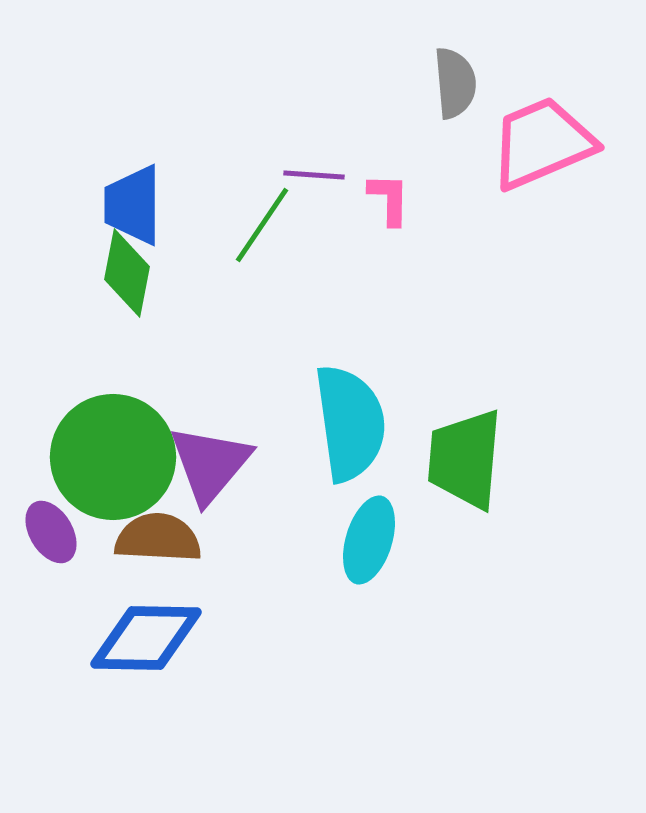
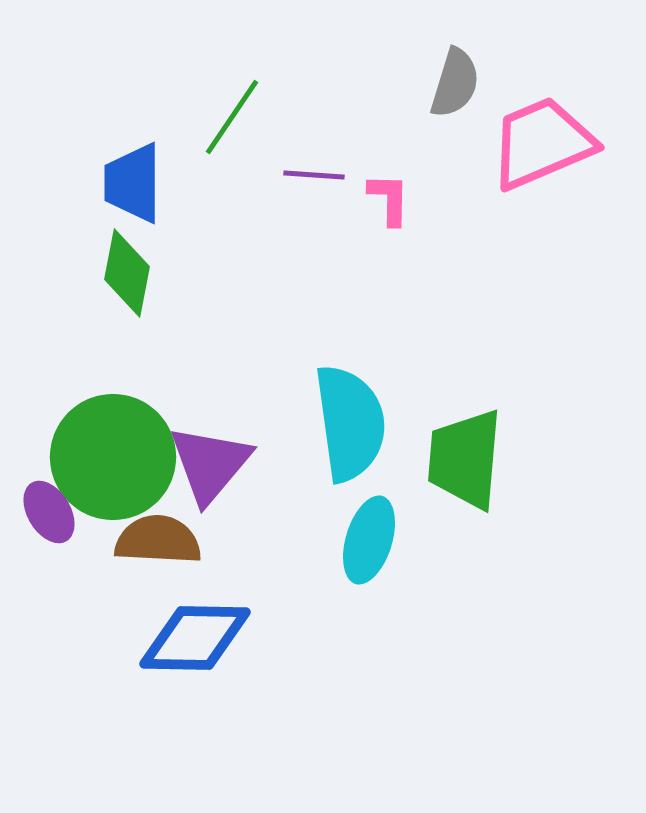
gray semicircle: rotated 22 degrees clockwise
blue trapezoid: moved 22 px up
green line: moved 30 px left, 108 px up
purple ellipse: moved 2 px left, 20 px up
brown semicircle: moved 2 px down
blue diamond: moved 49 px right
